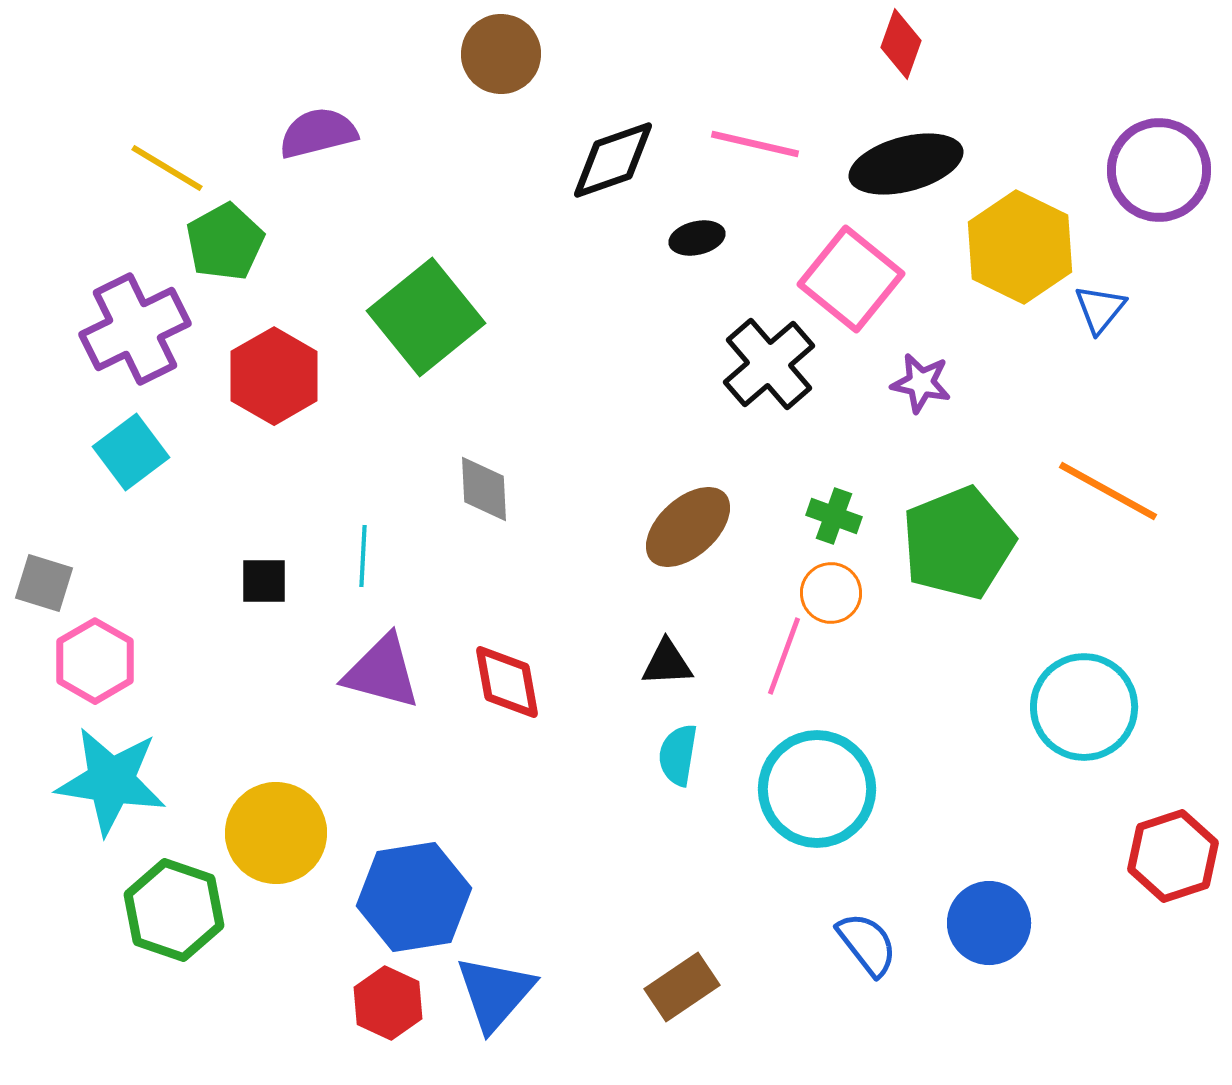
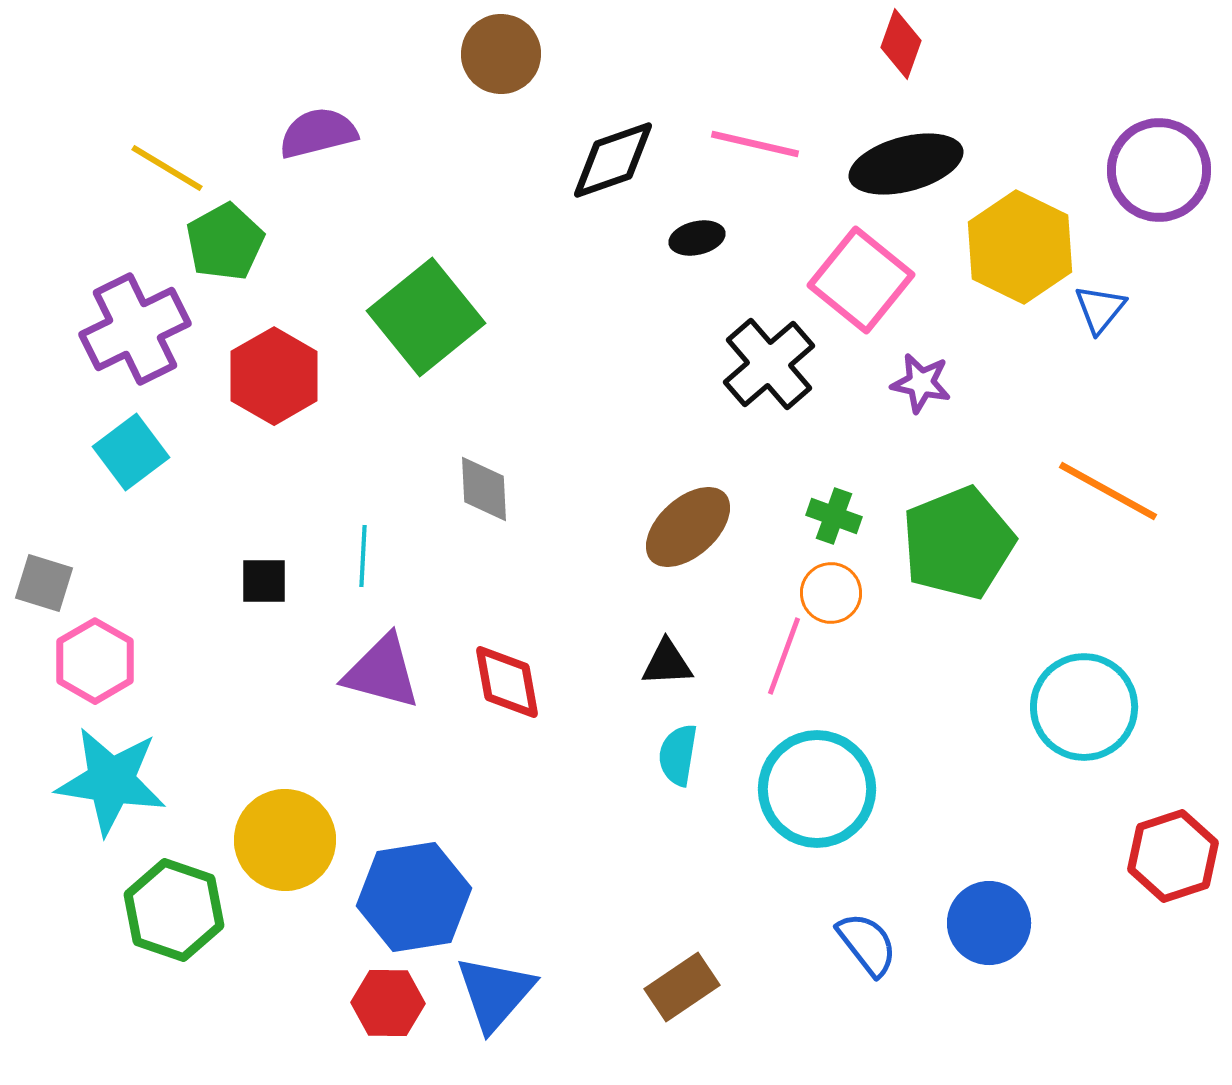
pink square at (851, 279): moved 10 px right, 1 px down
yellow circle at (276, 833): moved 9 px right, 7 px down
red hexagon at (388, 1003): rotated 24 degrees counterclockwise
